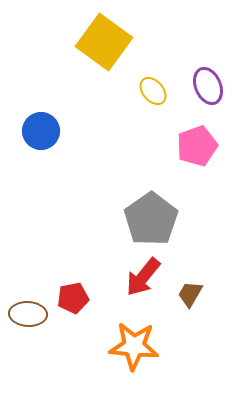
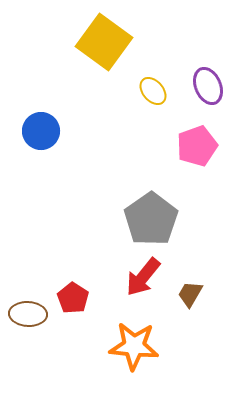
red pentagon: rotated 28 degrees counterclockwise
